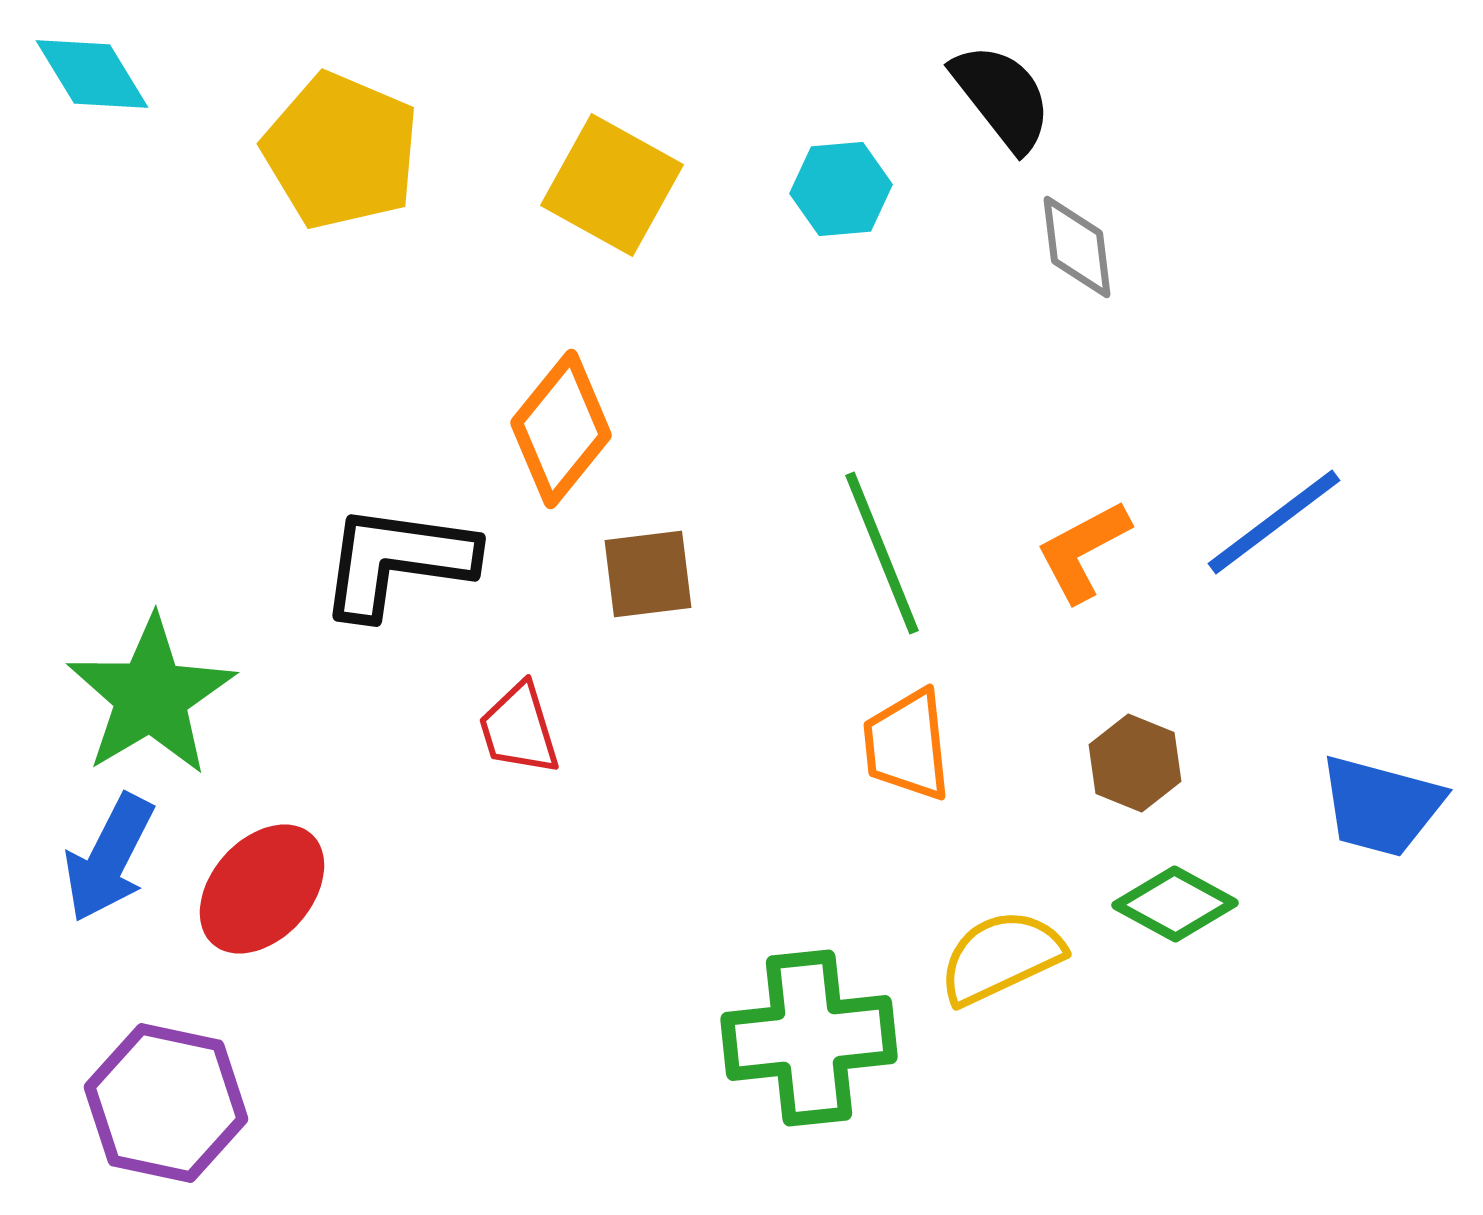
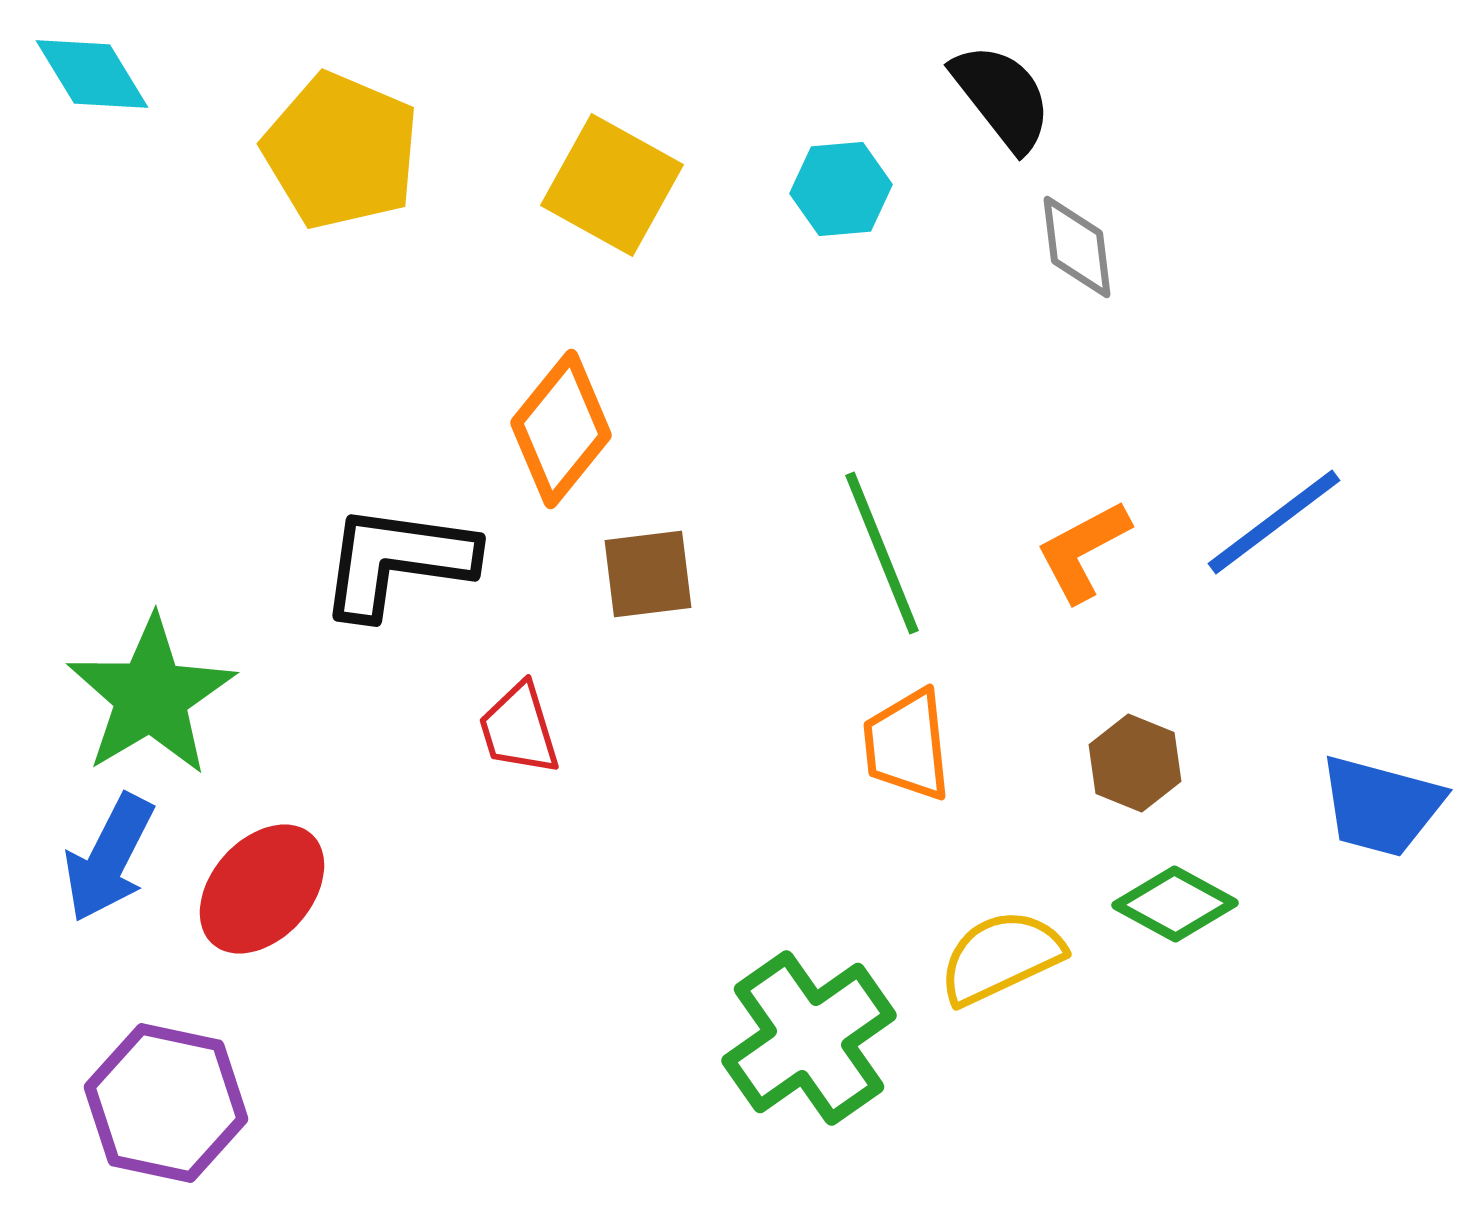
green cross: rotated 29 degrees counterclockwise
